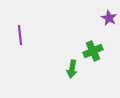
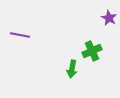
purple line: rotated 72 degrees counterclockwise
green cross: moved 1 px left
